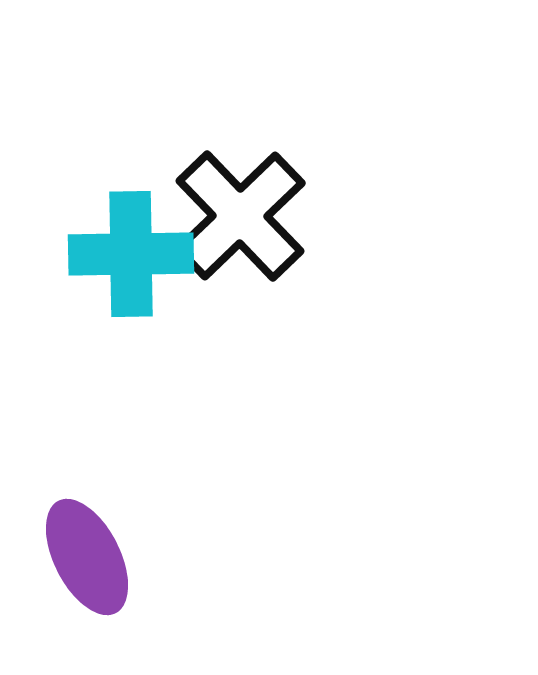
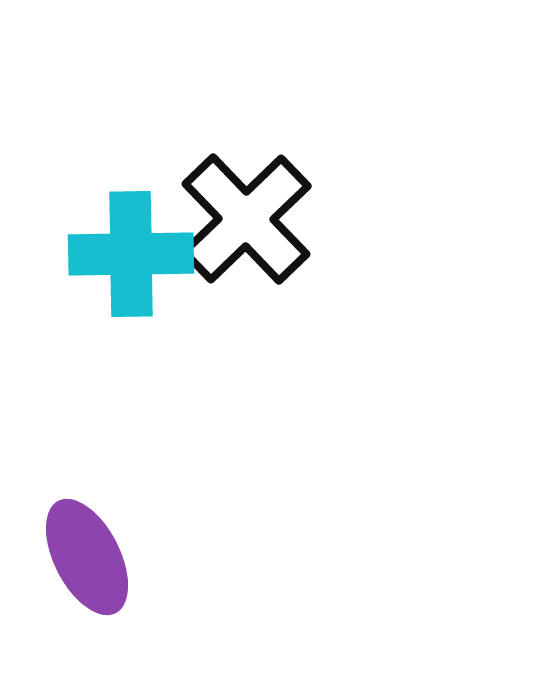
black cross: moved 6 px right, 3 px down
